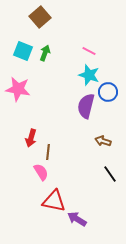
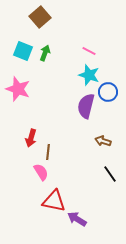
pink star: rotated 10 degrees clockwise
